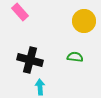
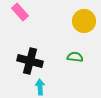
black cross: moved 1 px down
